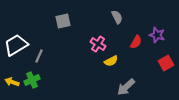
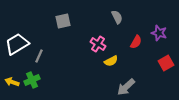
purple star: moved 2 px right, 2 px up
white trapezoid: moved 1 px right, 1 px up
